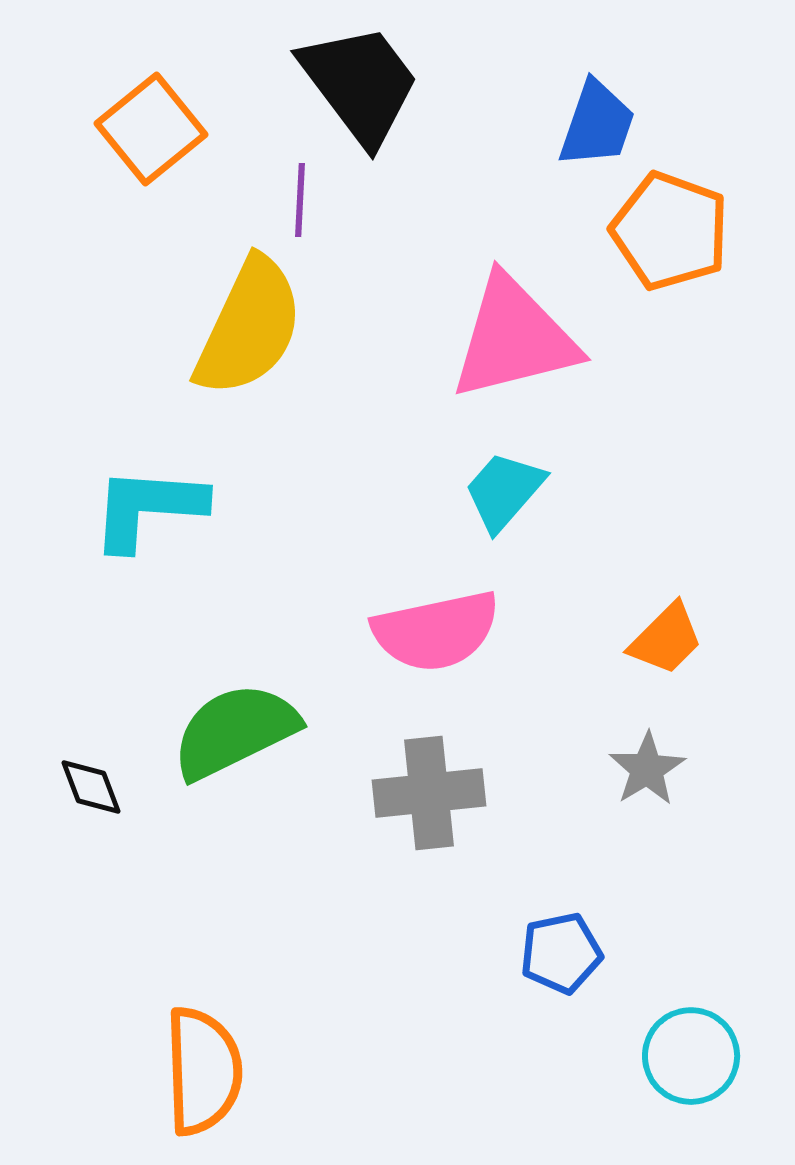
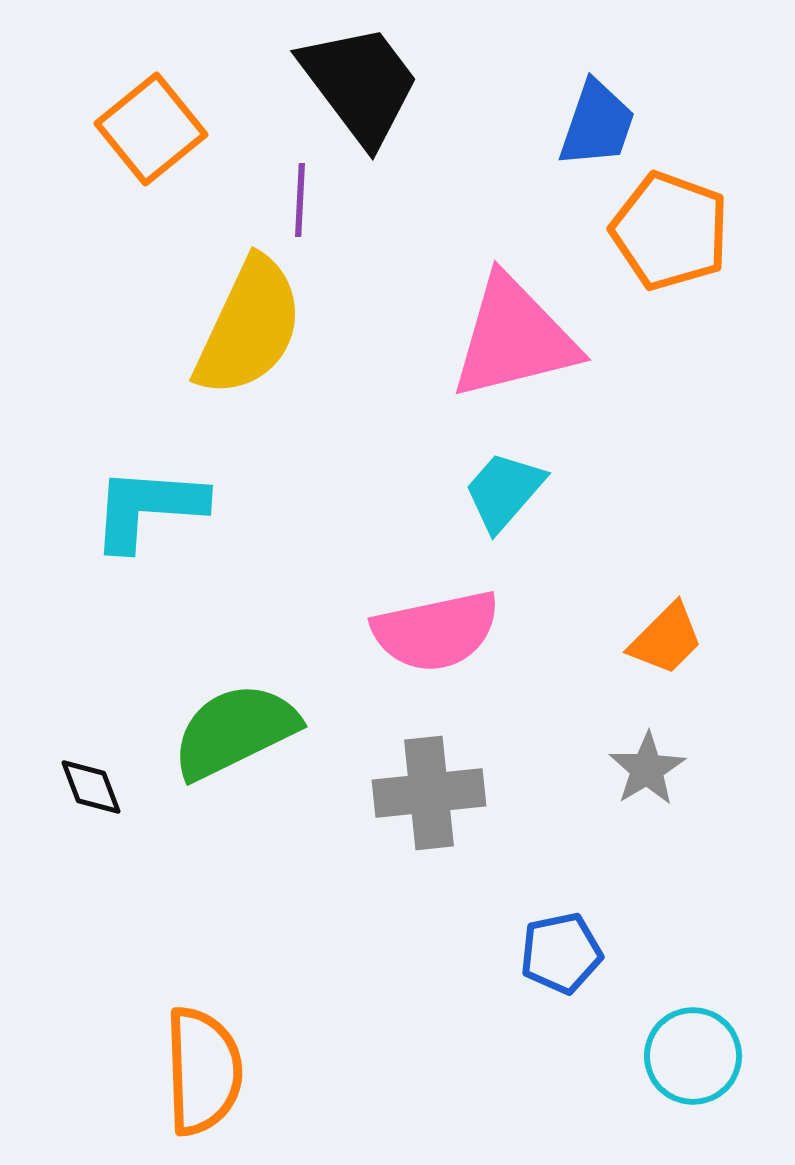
cyan circle: moved 2 px right
